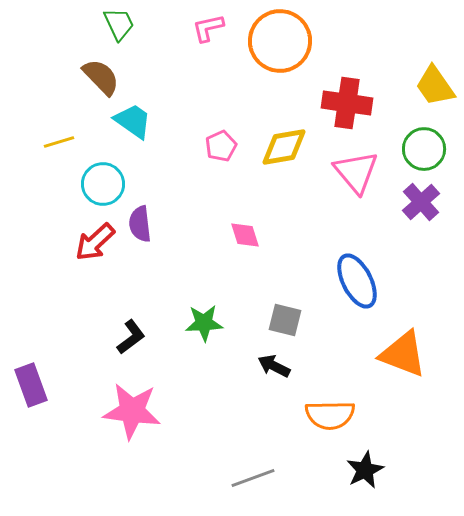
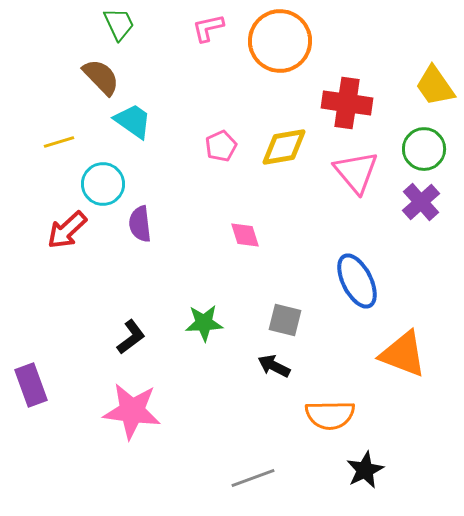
red arrow: moved 28 px left, 12 px up
